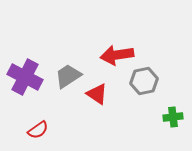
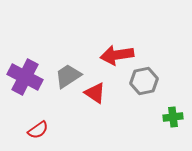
red triangle: moved 2 px left, 1 px up
